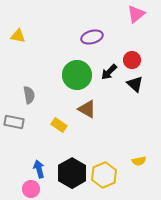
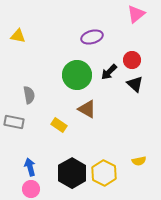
blue arrow: moved 9 px left, 2 px up
yellow hexagon: moved 2 px up; rotated 10 degrees counterclockwise
